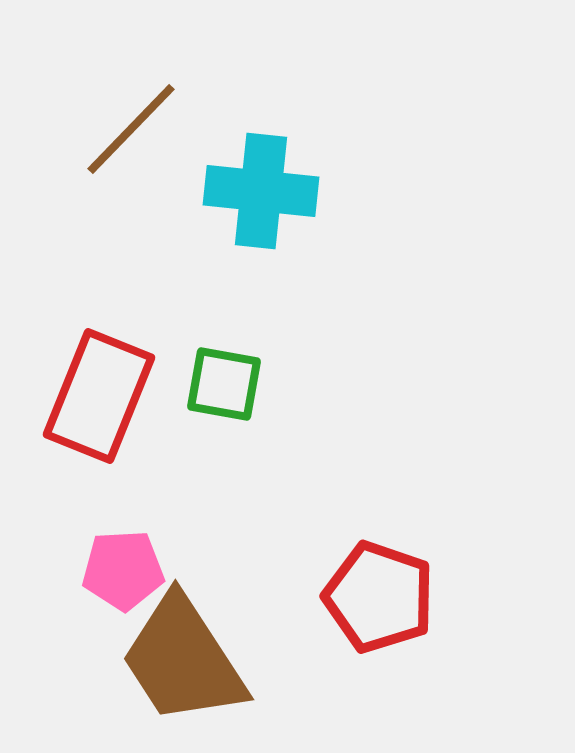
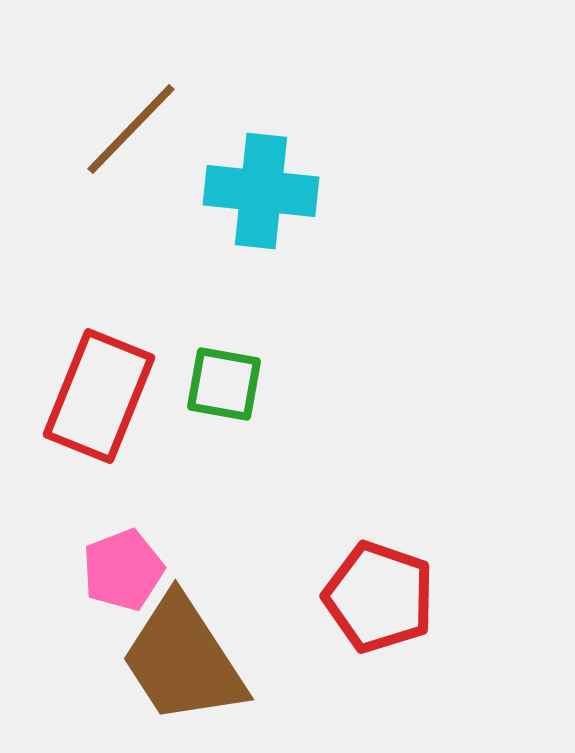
pink pentagon: rotated 18 degrees counterclockwise
